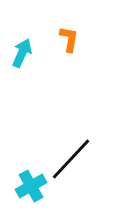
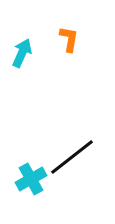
black line: moved 1 px right, 2 px up; rotated 9 degrees clockwise
cyan cross: moved 7 px up
